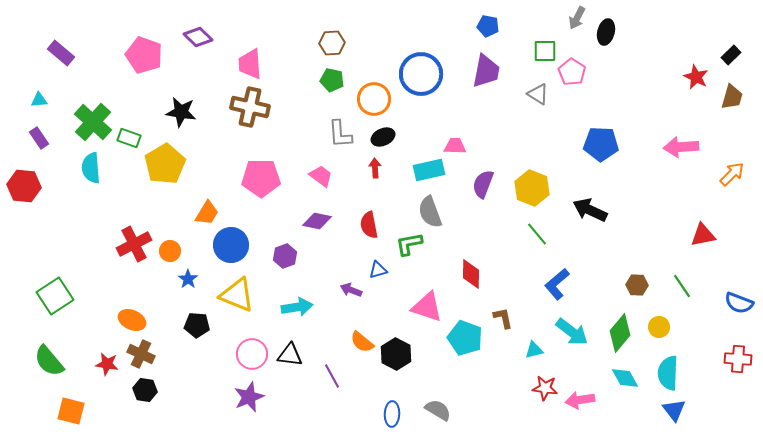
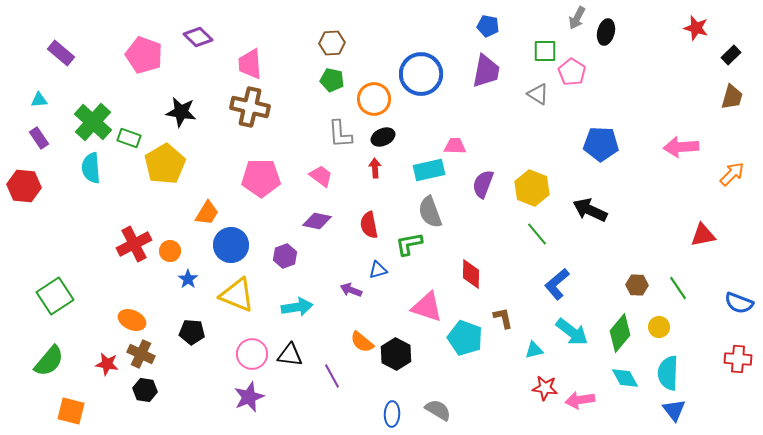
red star at (696, 77): moved 49 px up; rotated 10 degrees counterclockwise
green line at (682, 286): moved 4 px left, 2 px down
black pentagon at (197, 325): moved 5 px left, 7 px down
green semicircle at (49, 361): rotated 100 degrees counterclockwise
